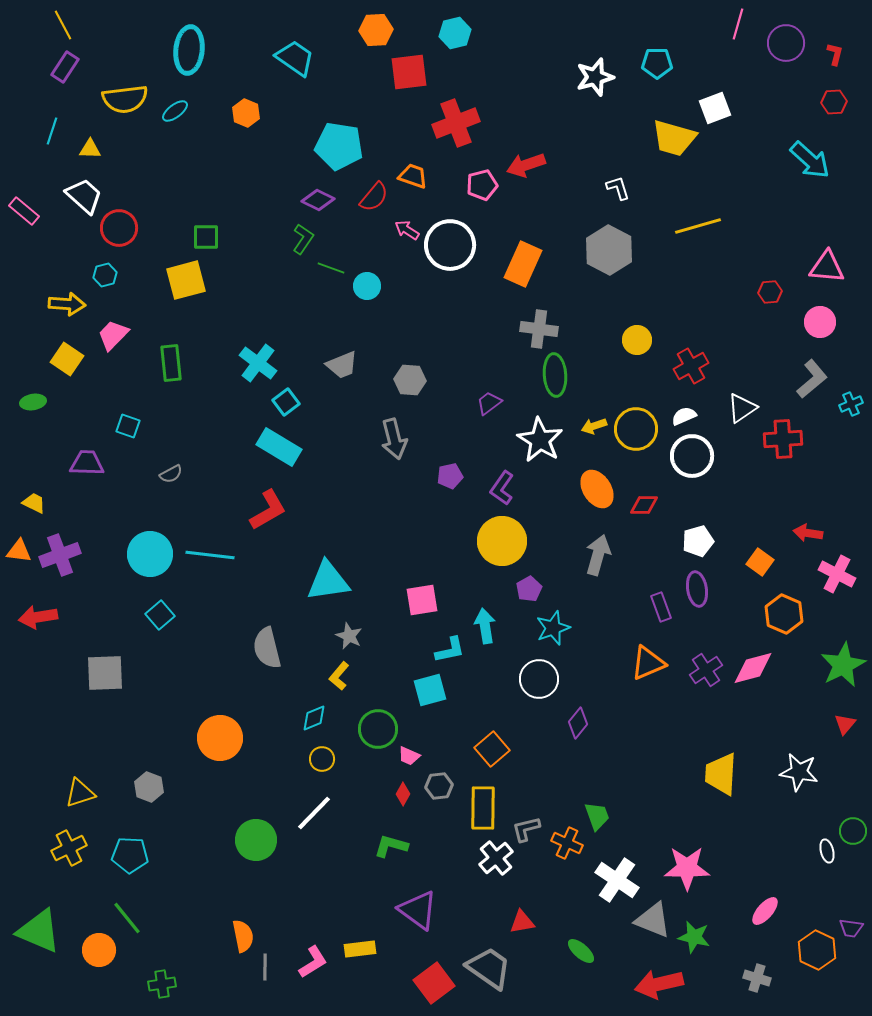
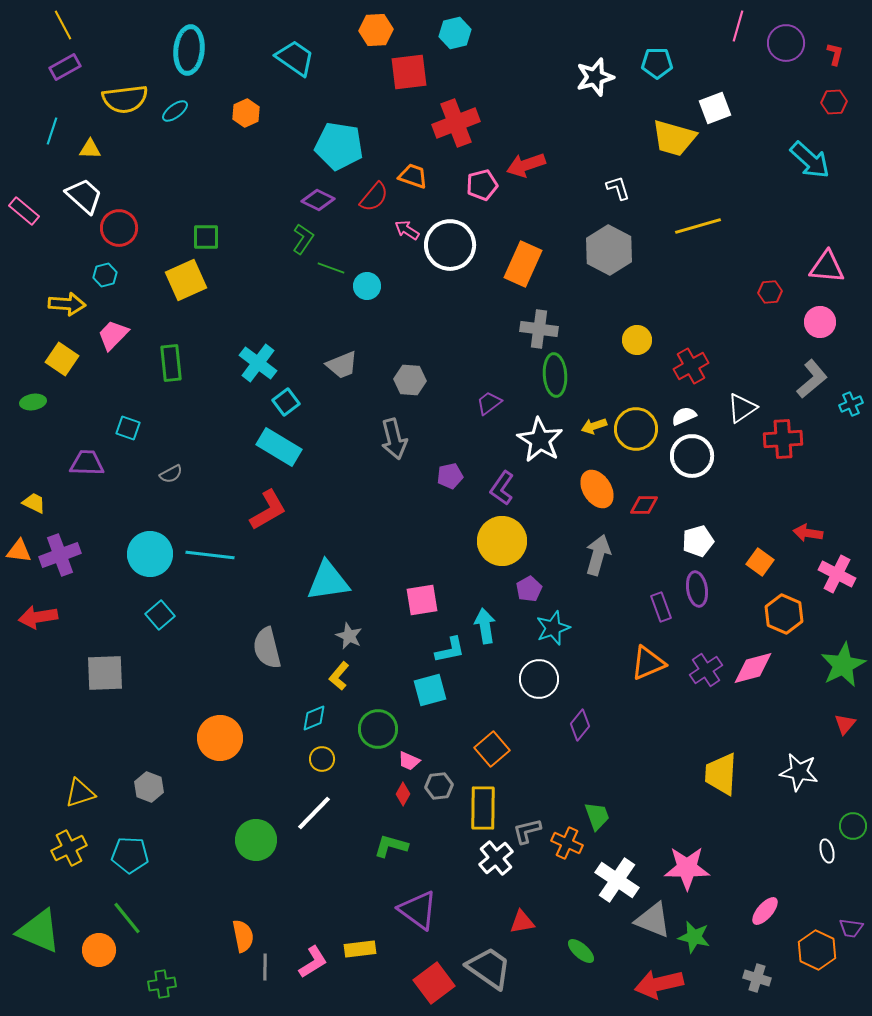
pink line at (738, 24): moved 2 px down
purple rectangle at (65, 67): rotated 28 degrees clockwise
orange hexagon at (246, 113): rotated 12 degrees clockwise
yellow square at (186, 280): rotated 9 degrees counterclockwise
yellow square at (67, 359): moved 5 px left
cyan square at (128, 426): moved 2 px down
purple diamond at (578, 723): moved 2 px right, 2 px down
pink trapezoid at (409, 756): moved 5 px down
gray L-shape at (526, 829): moved 1 px right, 2 px down
green circle at (853, 831): moved 5 px up
